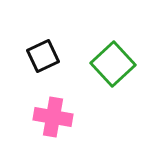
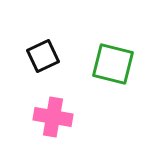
green square: rotated 33 degrees counterclockwise
